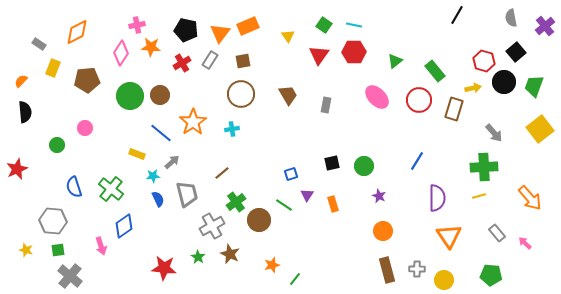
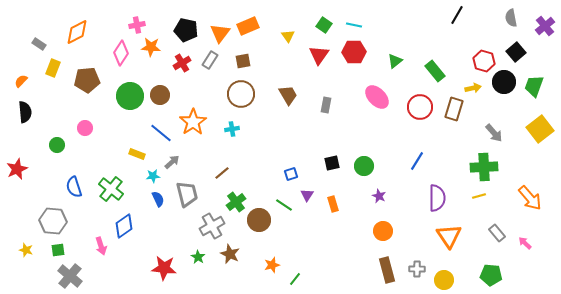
red circle at (419, 100): moved 1 px right, 7 px down
